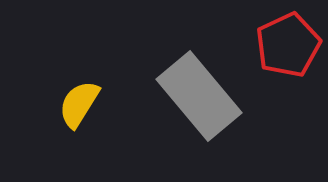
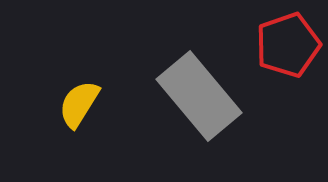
red pentagon: rotated 6 degrees clockwise
